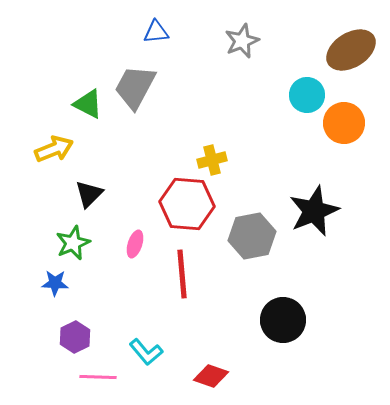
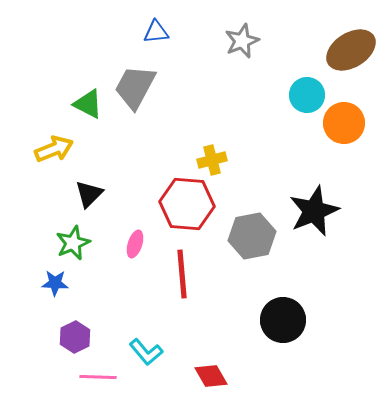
red diamond: rotated 40 degrees clockwise
